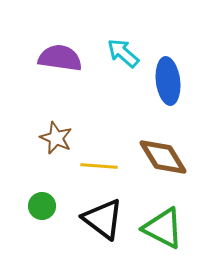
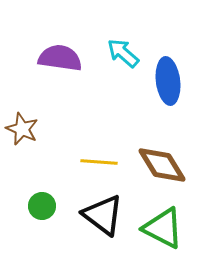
brown star: moved 34 px left, 9 px up
brown diamond: moved 1 px left, 8 px down
yellow line: moved 4 px up
black triangle: moved 4 px up
